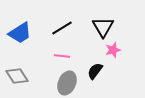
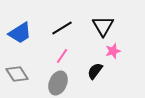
black triangle: moved 1 px up
pink star: moved 1 px down
pink line: rotated 63 degrees counterclockwise
gray diamond: moved 2 px up
gray ellipse: moved 9 px left
